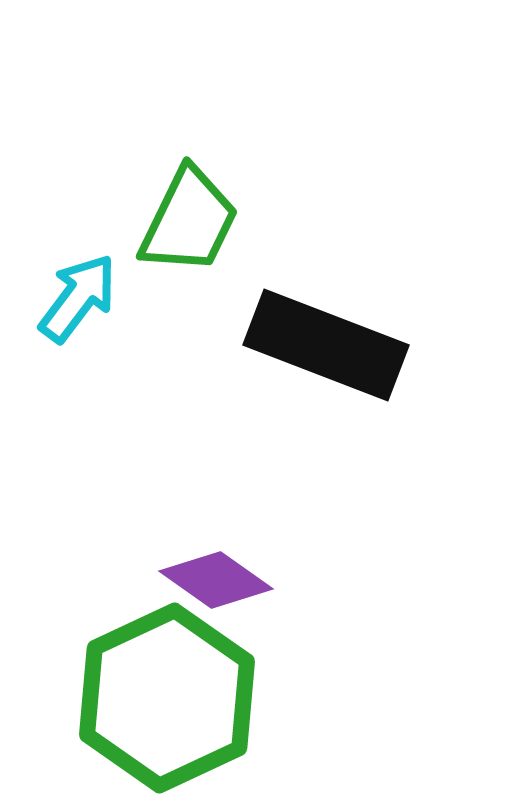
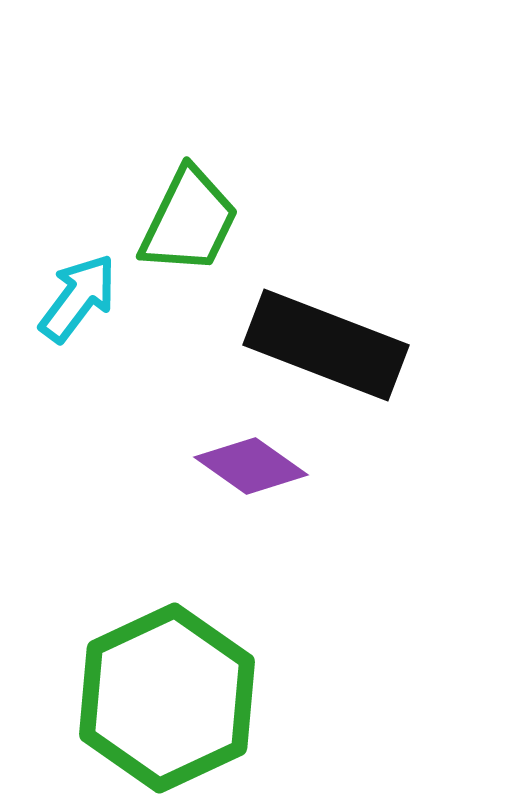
purple diamond: moved 35 px right, 114 px up
